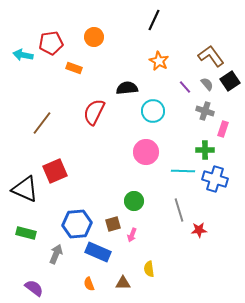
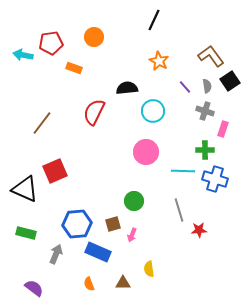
gray semicircle: moved 2 px down; rotated 32 degrees clockwise
